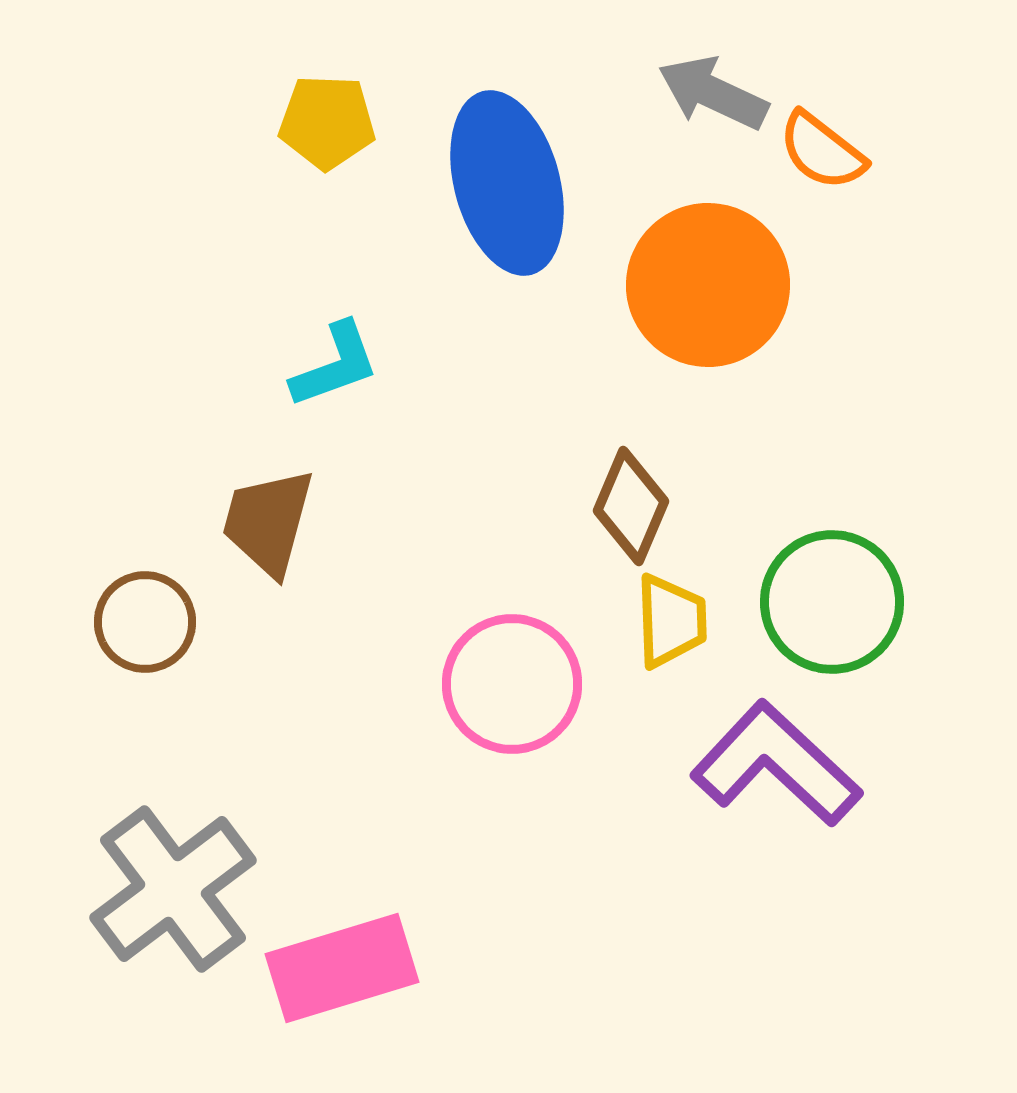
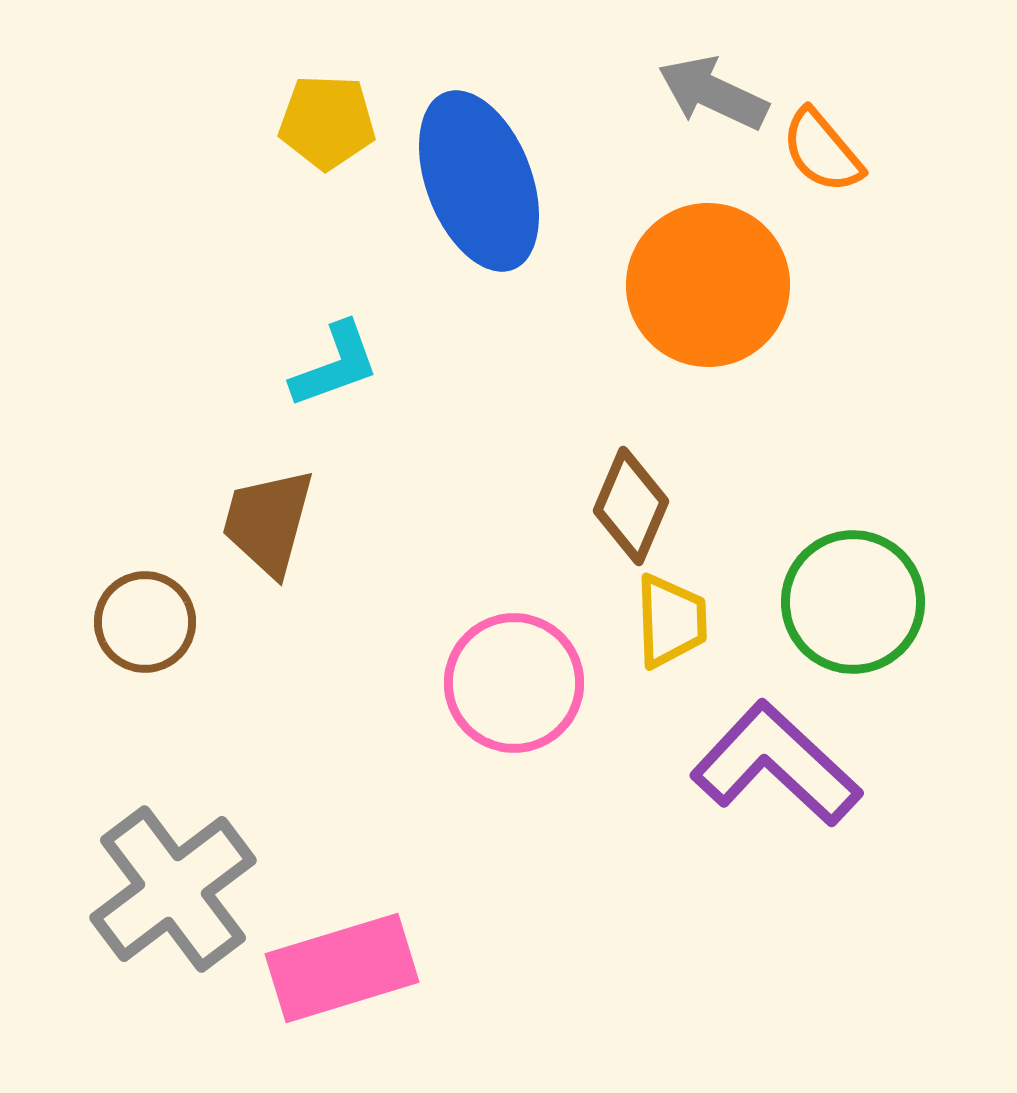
orange semicircle: rotated 12 degrees clockwise
blue ellipse: moved 28 px left, 2 px up; rotated 6 degrees counterclockwise
green circle: moved 21 px right
pink circle: moved 2 px right, 1 px up
